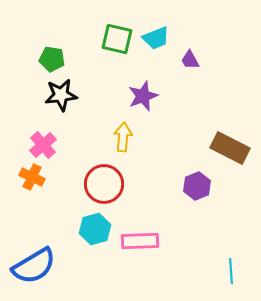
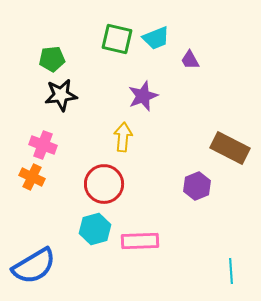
green pentagon: rotated 15 degrees counterclockwise
pink cross: rotated 28 degrees counterclockwise
